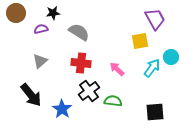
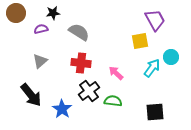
purple trapezoid: moved 1 px down
pink arrow: moved 1 px left, 4 px down
